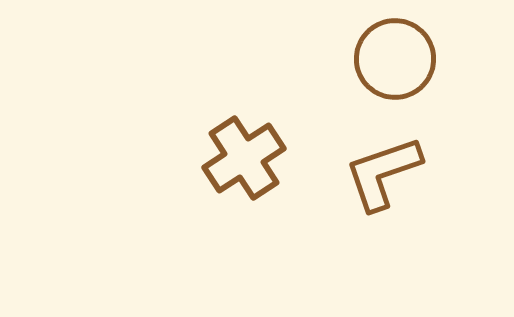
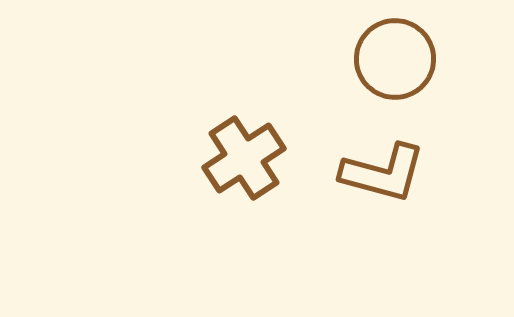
brown L-shape: rotated 146 degrees counterclockwise
